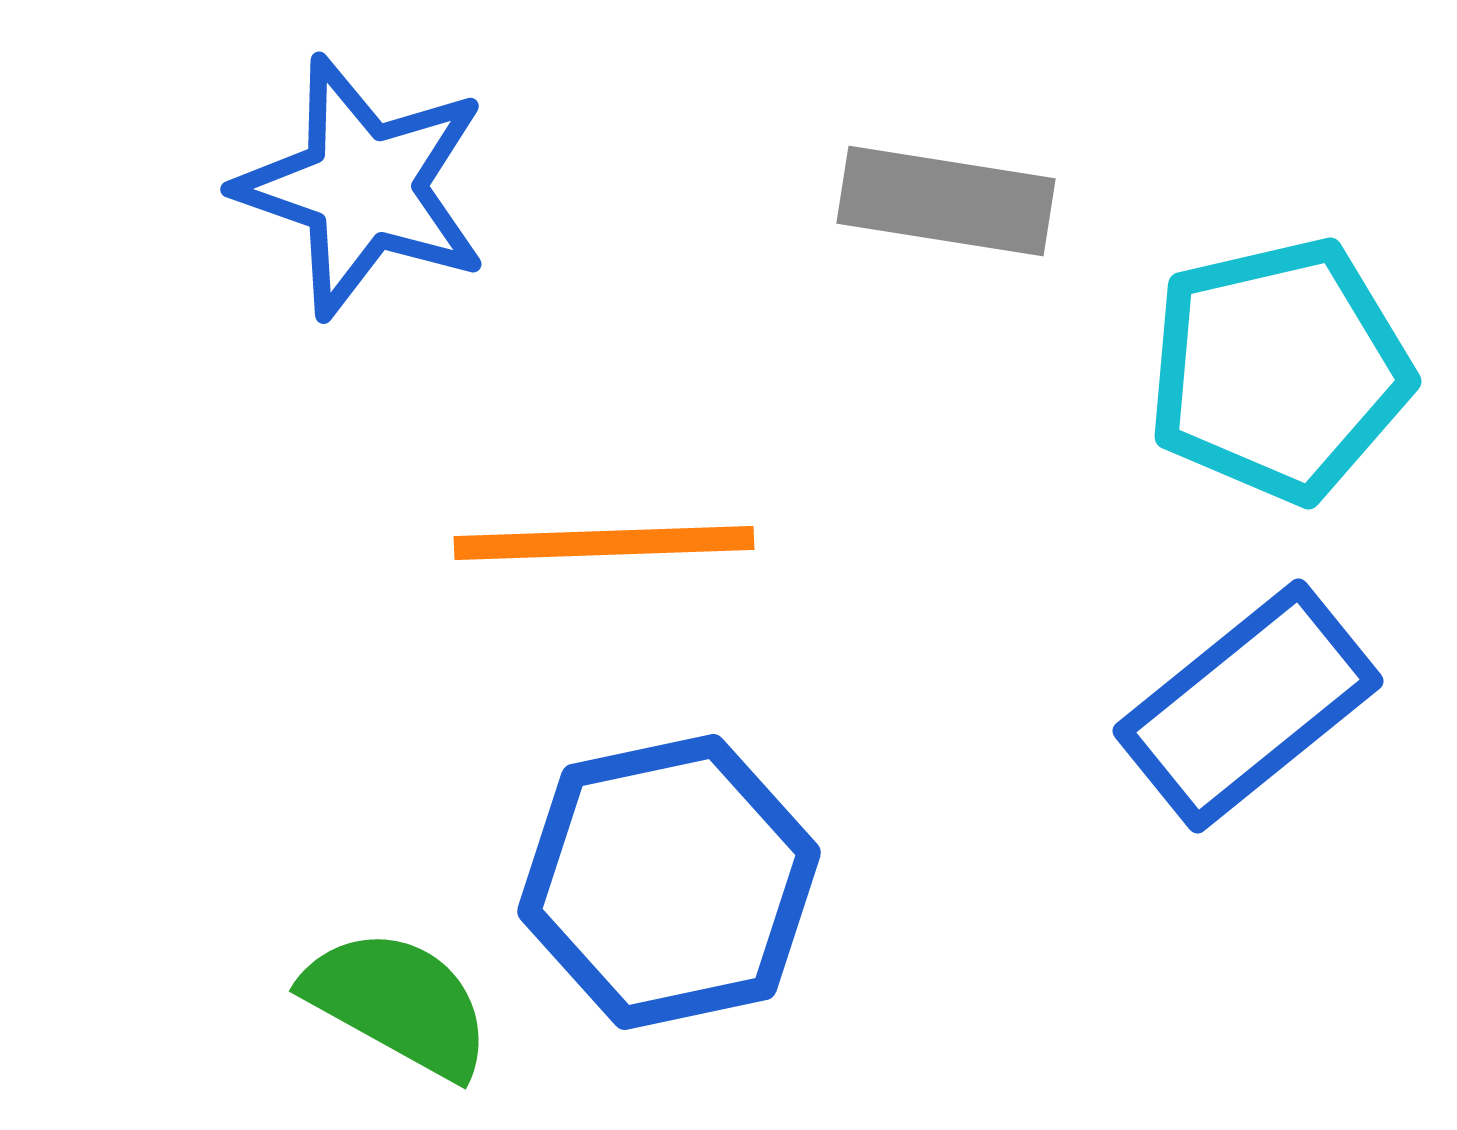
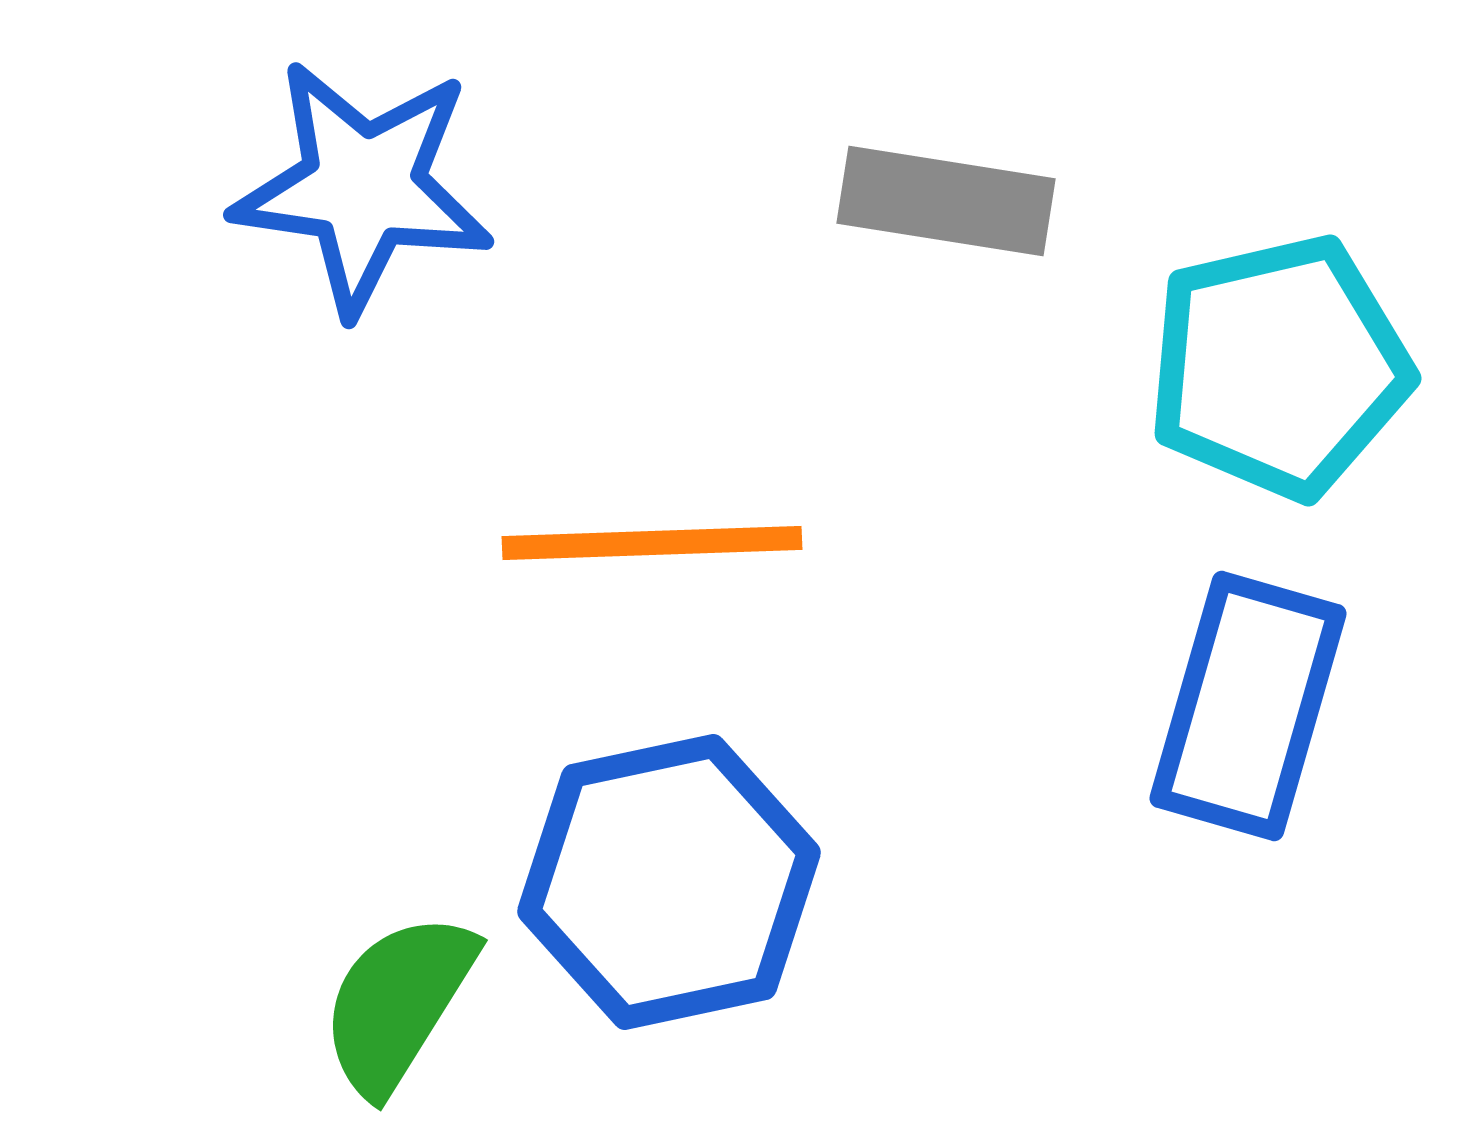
blue star: rotated 11 degrees counterclockwise
cyan pentagon: moved 3 px up
orange line: moved 48 px right
blue rectangle: rotated 35 degrees counterclockwise
green semicircle: rotated 87 degrees counterclockwise
